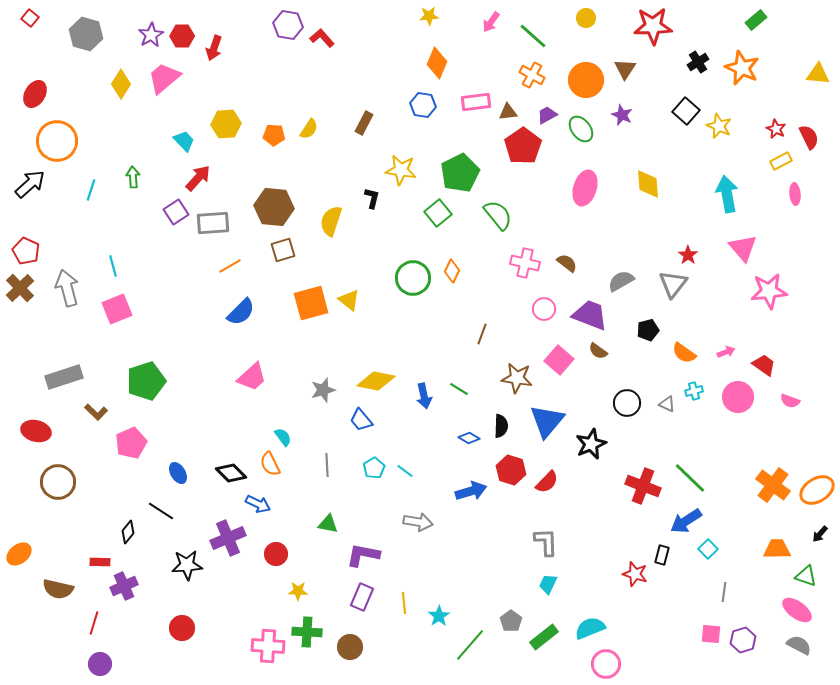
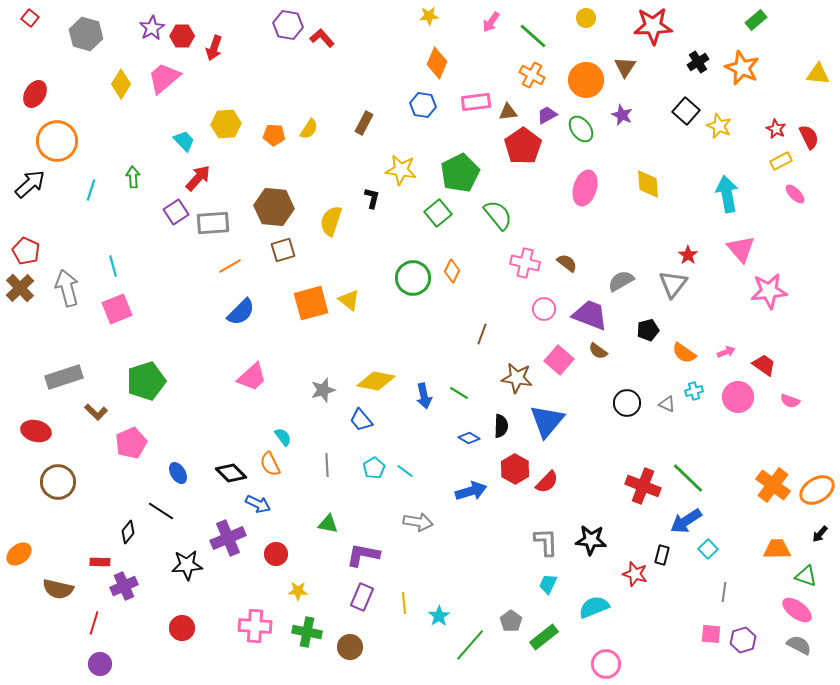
purple star at (151, 35): moved 1 px right, 7 px up
brown triangle at (625, 69): moved 2 px up
pink ellipse at (795, 194): rotated 40 degrees counterclockwise
pink triangle at (743, 248): moved 2 px left, 1 px down
green line at (459, 389): moved 4 px down
black star at (591, 444): moved 96 px down; rotated 28 degrees clockwise
red hexagon at (511, 470): moved 4 px right, 1 px up; rotated 12 degrees clockwise
green line at (690, 478): moved 2 px left
cyan semicircle at (590, 628): moved 4 px right, 21 px up
green cross at (307, 632): rotated 8 degrees clockwise
pink cross at (268, 646): moved 13 px left, 20 px up
